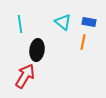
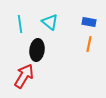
cyan triangle: moved 13 px left
orange line: moved 6 px right, 2 px down
red arrow: moved 1 px left
